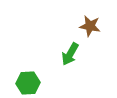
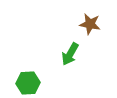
brown star: moved 2 px up
